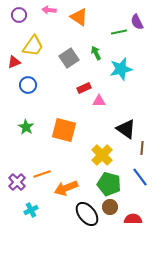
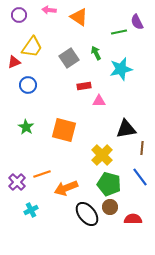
yellow trapezoid: moved 1 px left, 1 px down
red rectangle: moved 2 px up; rotated 16 degrees clockwise
black triangle: rotated 45 degrees counterclockwise
